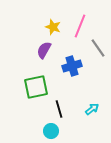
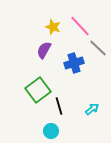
pink line: rotated 65 degrees counterclockwise
gray line: rotated 12 degrees counterclockwise
blue cross: moved 2 px right, 3 px up
green square: moved 2 px right, 3 px down; rotated 25 degrees counterclockwise
black line: moved 3 px up
